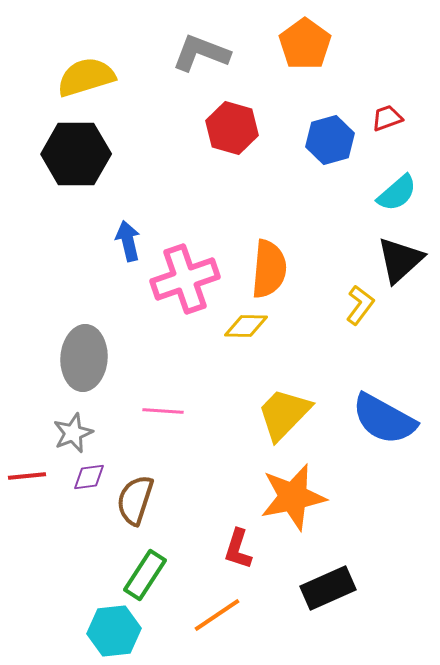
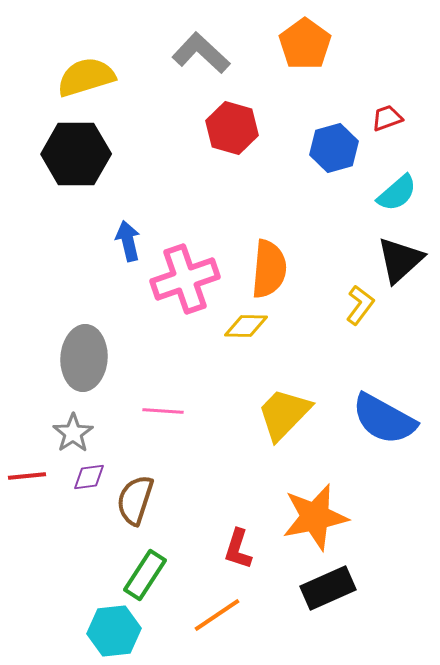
gray L-shape: rotated 22 degrees clockwise
blue hexagon: moved 4 px right, 8 px down
gray star: rotated 12 degrees counterclockwise
orange star: moved 22 px right, 20 px down
